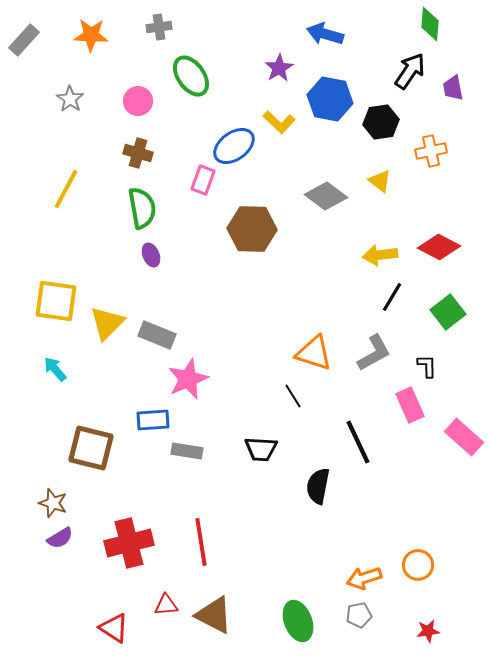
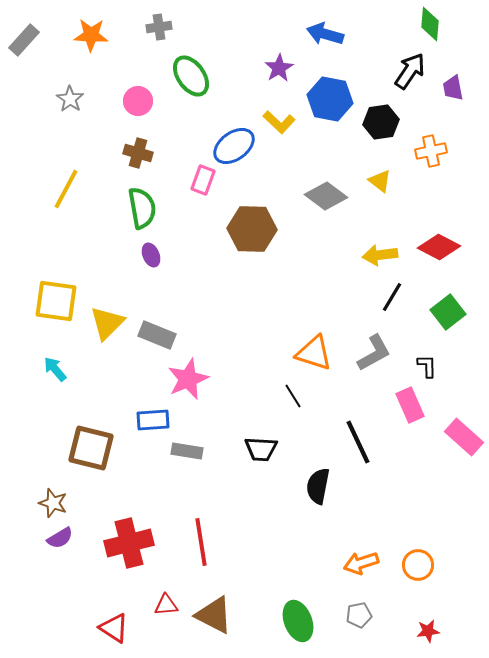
orange arrow at (364, 578): moved 3 px left, 15 px up
